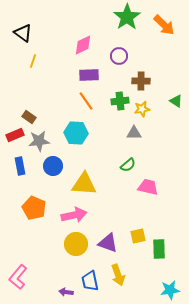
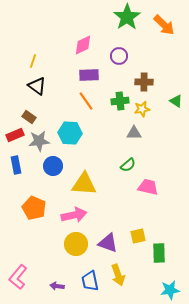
black triangle: moved 14 px right, 53 px down
brown cross: moved 3 px right, 1 px down
cyan hexagon: moved 6 px left
blue rectangle: moved 4 px left, 1 px up
green rectangle: moved 4 px down
purple arrow: moved 9 px left, 6 px up
